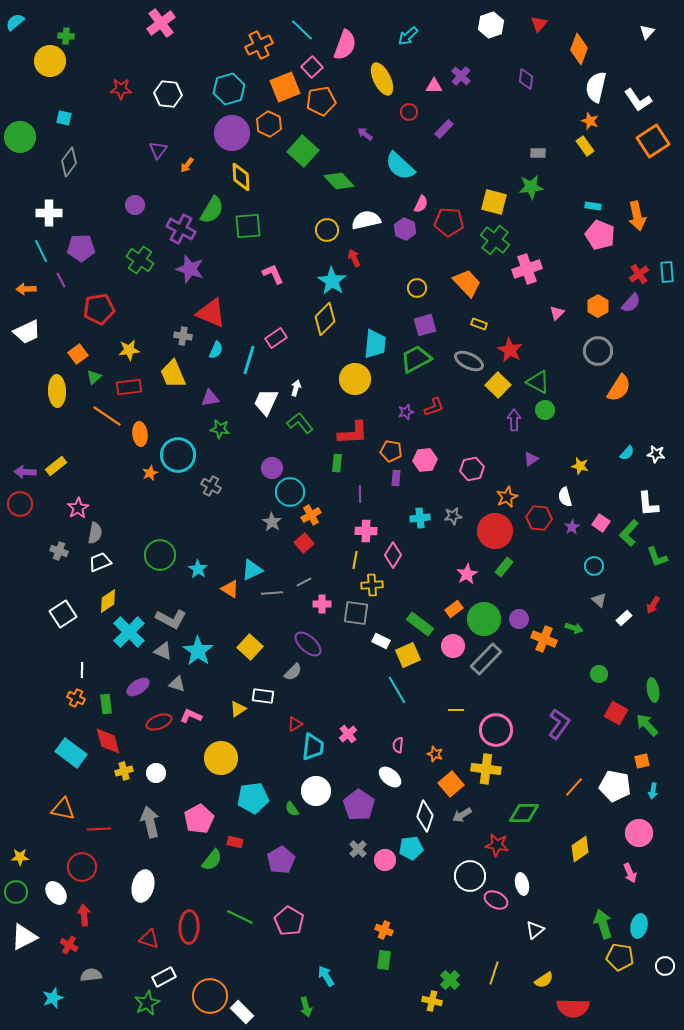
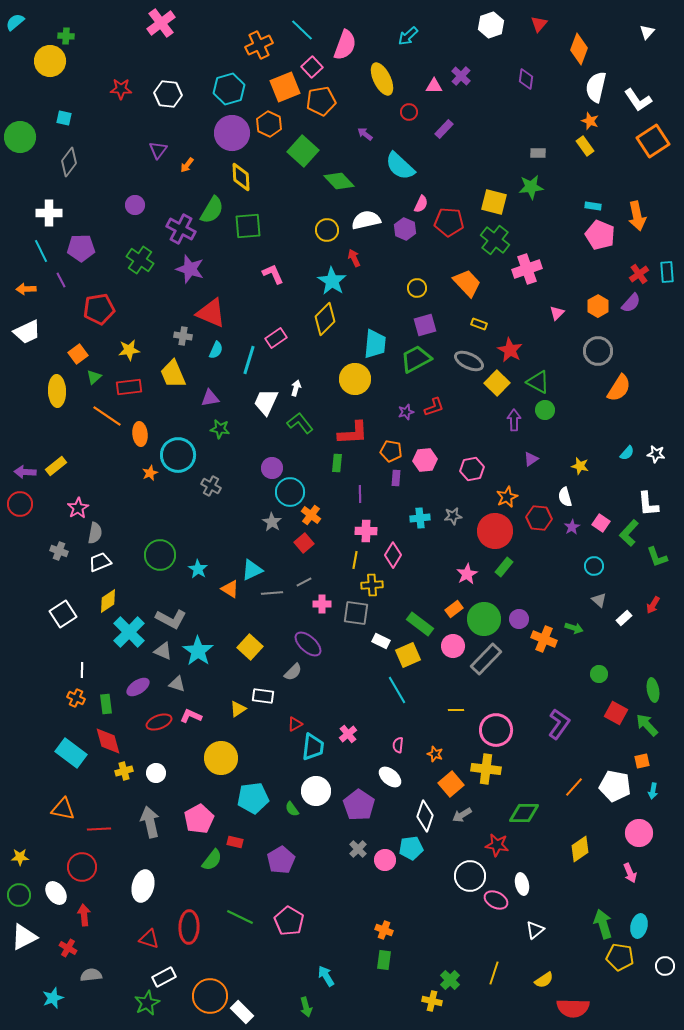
yellow square at (498, 385): moved 1 px left, 2 px up
orange cross at (311, 515): rotated 24 degrees counterclockwise
green circle at (16, 892): moved 3 px right, 3 px down
red cross at (69, 945): moved 1 px left, 3 px down
